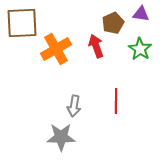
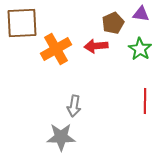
red arrow: rotated 75 degrees counterclockwise
red line: moved 29 px right
